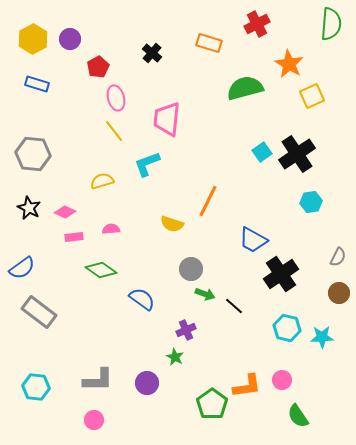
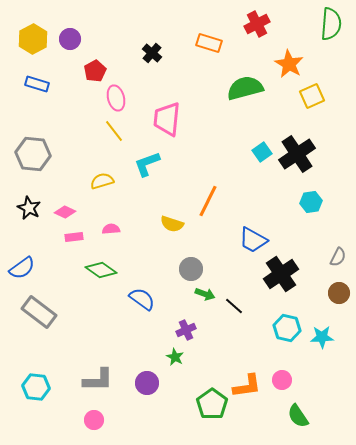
red pentagon at (98, 67): moved 3 px left, 4 px down
